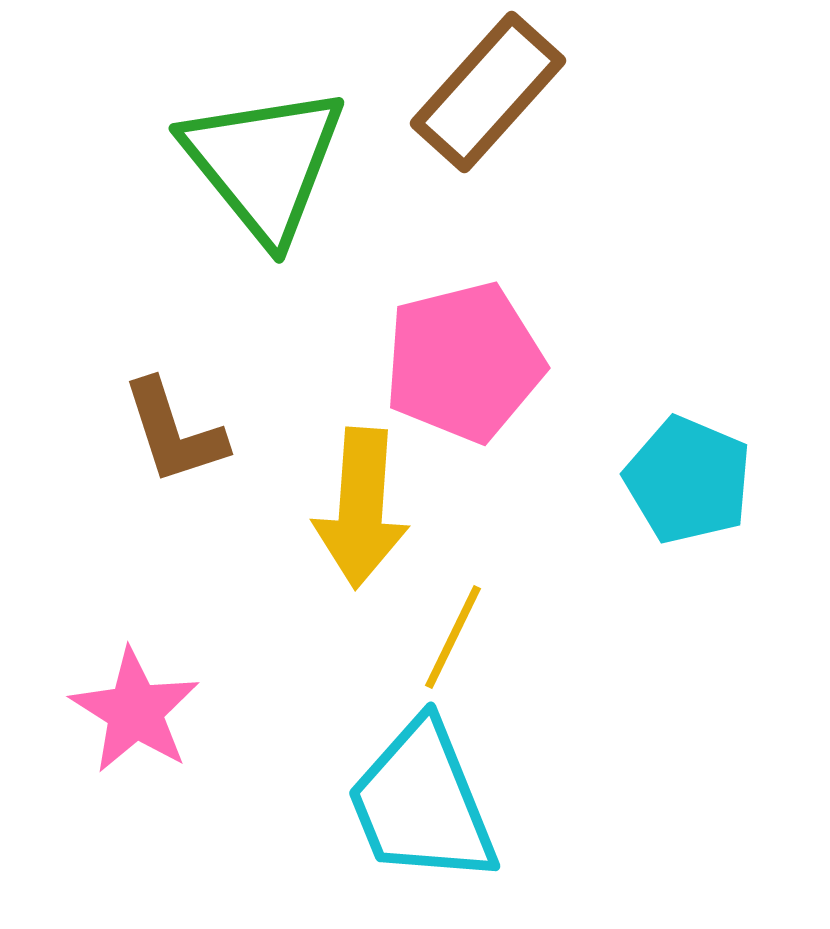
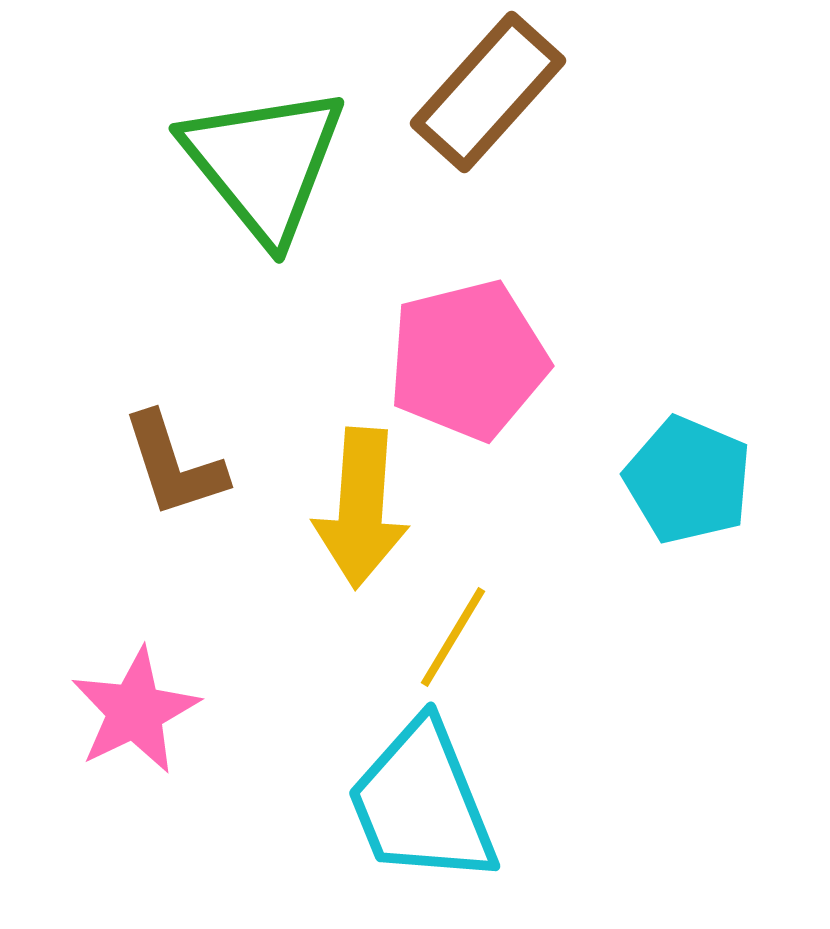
pink pentagon: moved 4 px right, 2 px up
brown L-shape: moved 33 px down
yellow line: rotated 5 degrees clockwise
pink star: rotated 14 degrees clockwise
